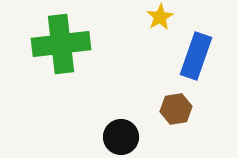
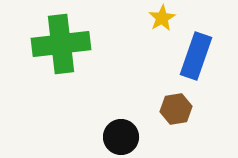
yellow star: moved 2 px right, 1 px down
